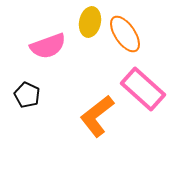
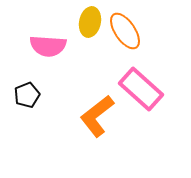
orange ellipse: moved 3 px up
pink semicircle: rotated 24 degrees clockwise
pink rectangle: moved 2 px left
black pentagon: rotated 25 degrees clockwise
